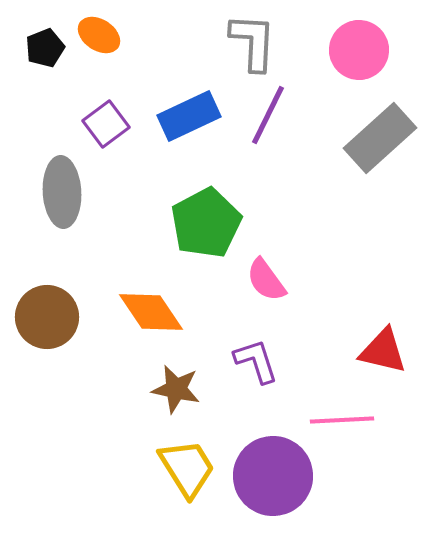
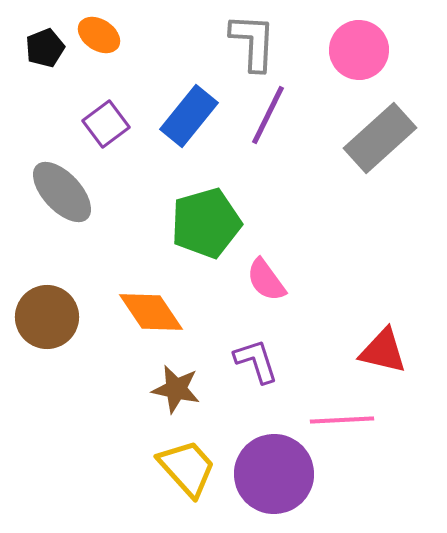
blue rectangle: rotated 26 degrees counterclockwise
gray ellipse: rotated 40 degrees counterclockwise
green pentagon: rotated 12 degrees clockwise
yellow trapezoid: rotated 10 degrees counterclockwise
purple circle: moved 1 px right, 2 px up
